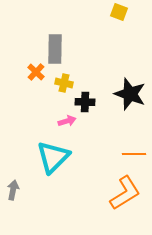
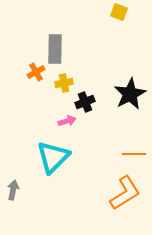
orange cross: rotated 18 degrees clockwise
yellow cross: rotated 24 degrees counterclockwise
black star: rotated 24 degrees clockwise
black cross: rotated 24 degrees counterclockwise
